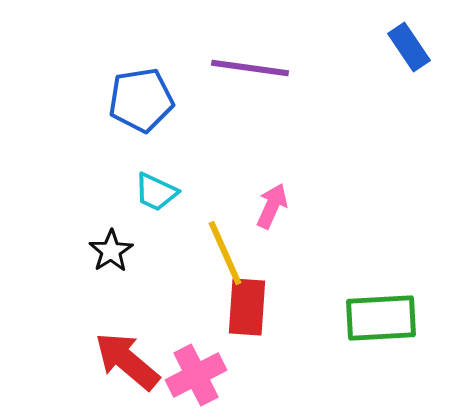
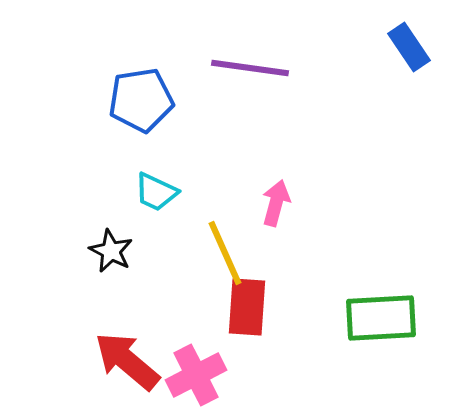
pink arrow: moved 4 px right, 3 px up; rotated 9 degrees counterclockwise
black star: rotated 12 degrees counterclockwise
